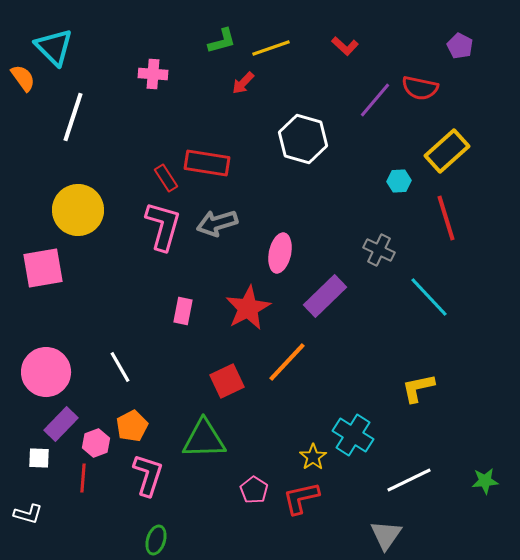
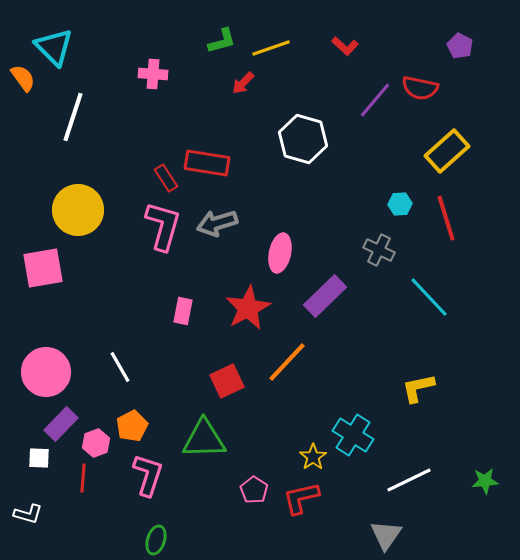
cyan hexagon at (399, 181): moved 1 px right, 23 px down
